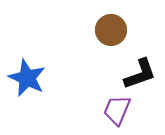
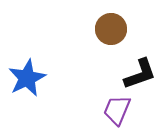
brown circle: moved 1 px up
blue star: rotated 21 degrees clockwise
